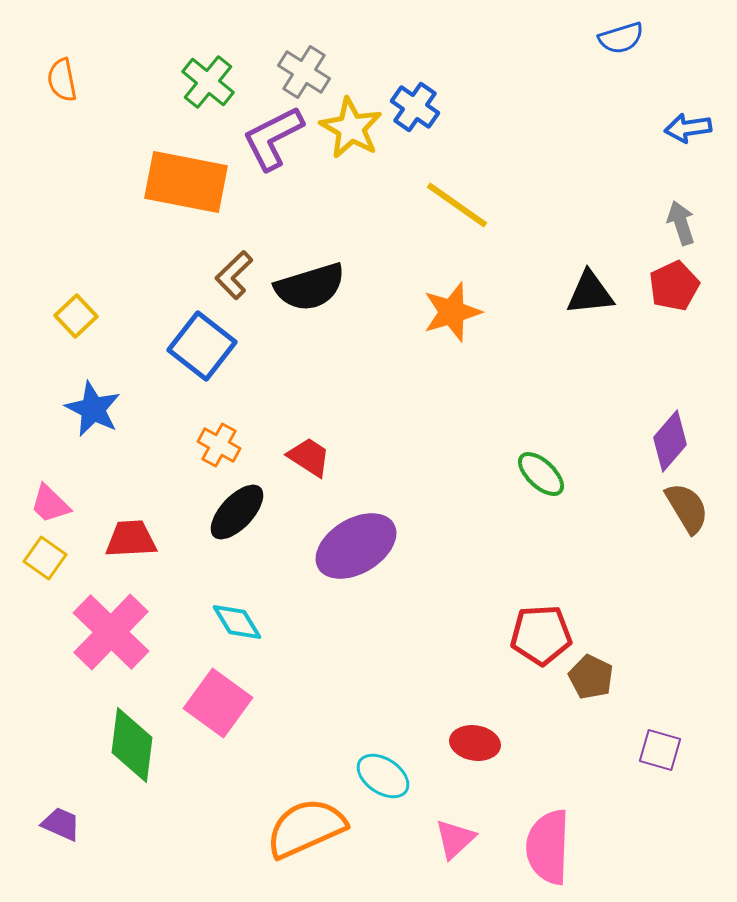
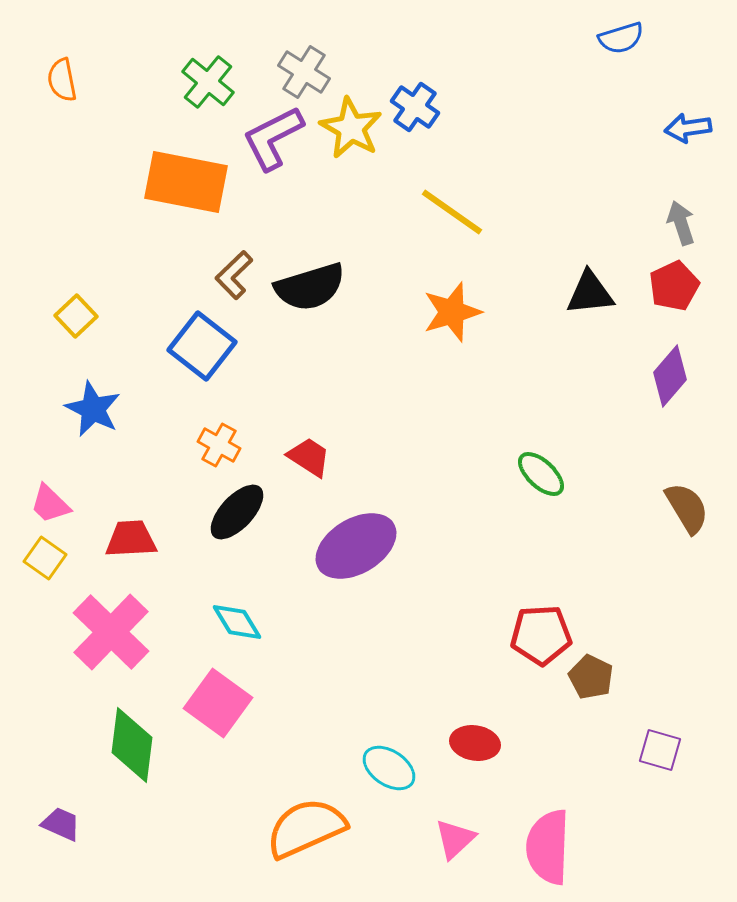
yellow line at (457, 205): moved 5 px left, 7 px down
purple diamond at (670, 441): moved 65 px up
cyan ellipse at (383, 776): moved 6 px right, 8 px up
